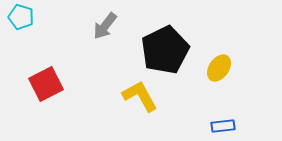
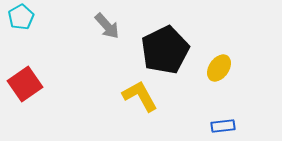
cyan pentagon: rotated 25 degrees clockwise
gray arrow: moved 2 px right; rotated 80 degrees counterclockwise
red square: moved 21 px left; rotated 8 degrees counterclockwise
